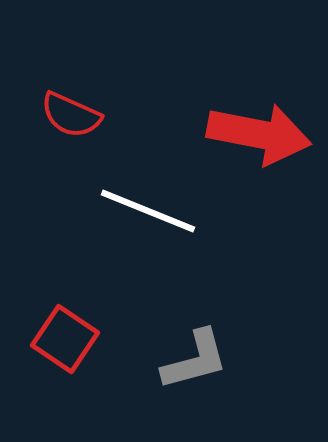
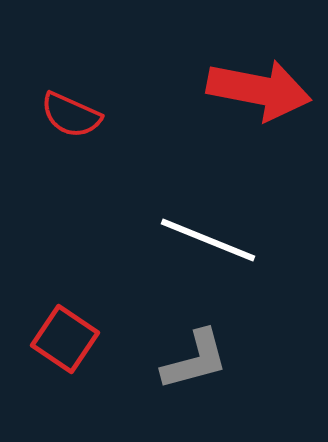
red arrow: moved 44 px up
white line: moved 60 px right, 29 px down
